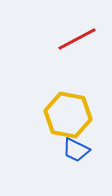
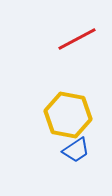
blue trapezoid: rotated 60 degrees counterclockwise
